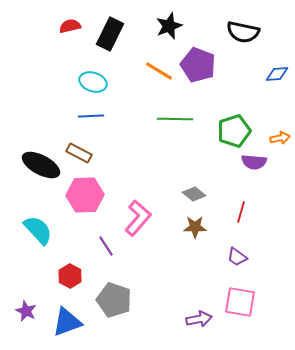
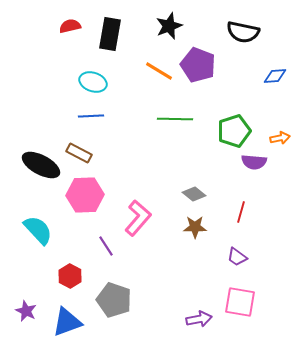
black rectangle: rotated 16 degrees counterclockwise
blue diamond: moved 2 px left, 2 px down
